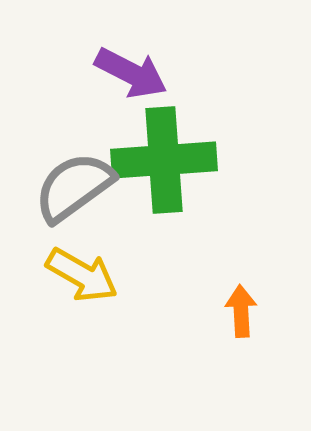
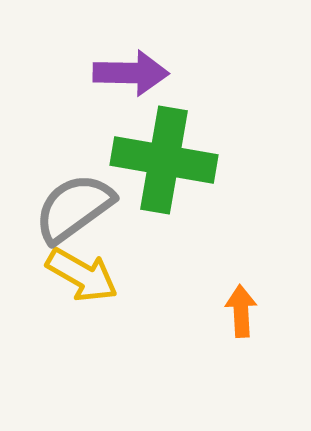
purple arrow: rotated 26 degrees counterclockwise
green cross: rotated 14 degrees clockwise
gray semicircle: moved 21 px down
